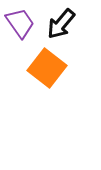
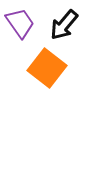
black arrow: moved 3 px right, 1 px down
